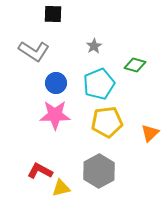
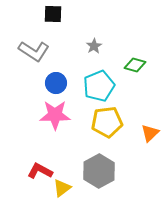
cyan pentagon: moved 2 px down
yellow triangle: moved 1 px right; rotated 24 degrees counterclockwise
